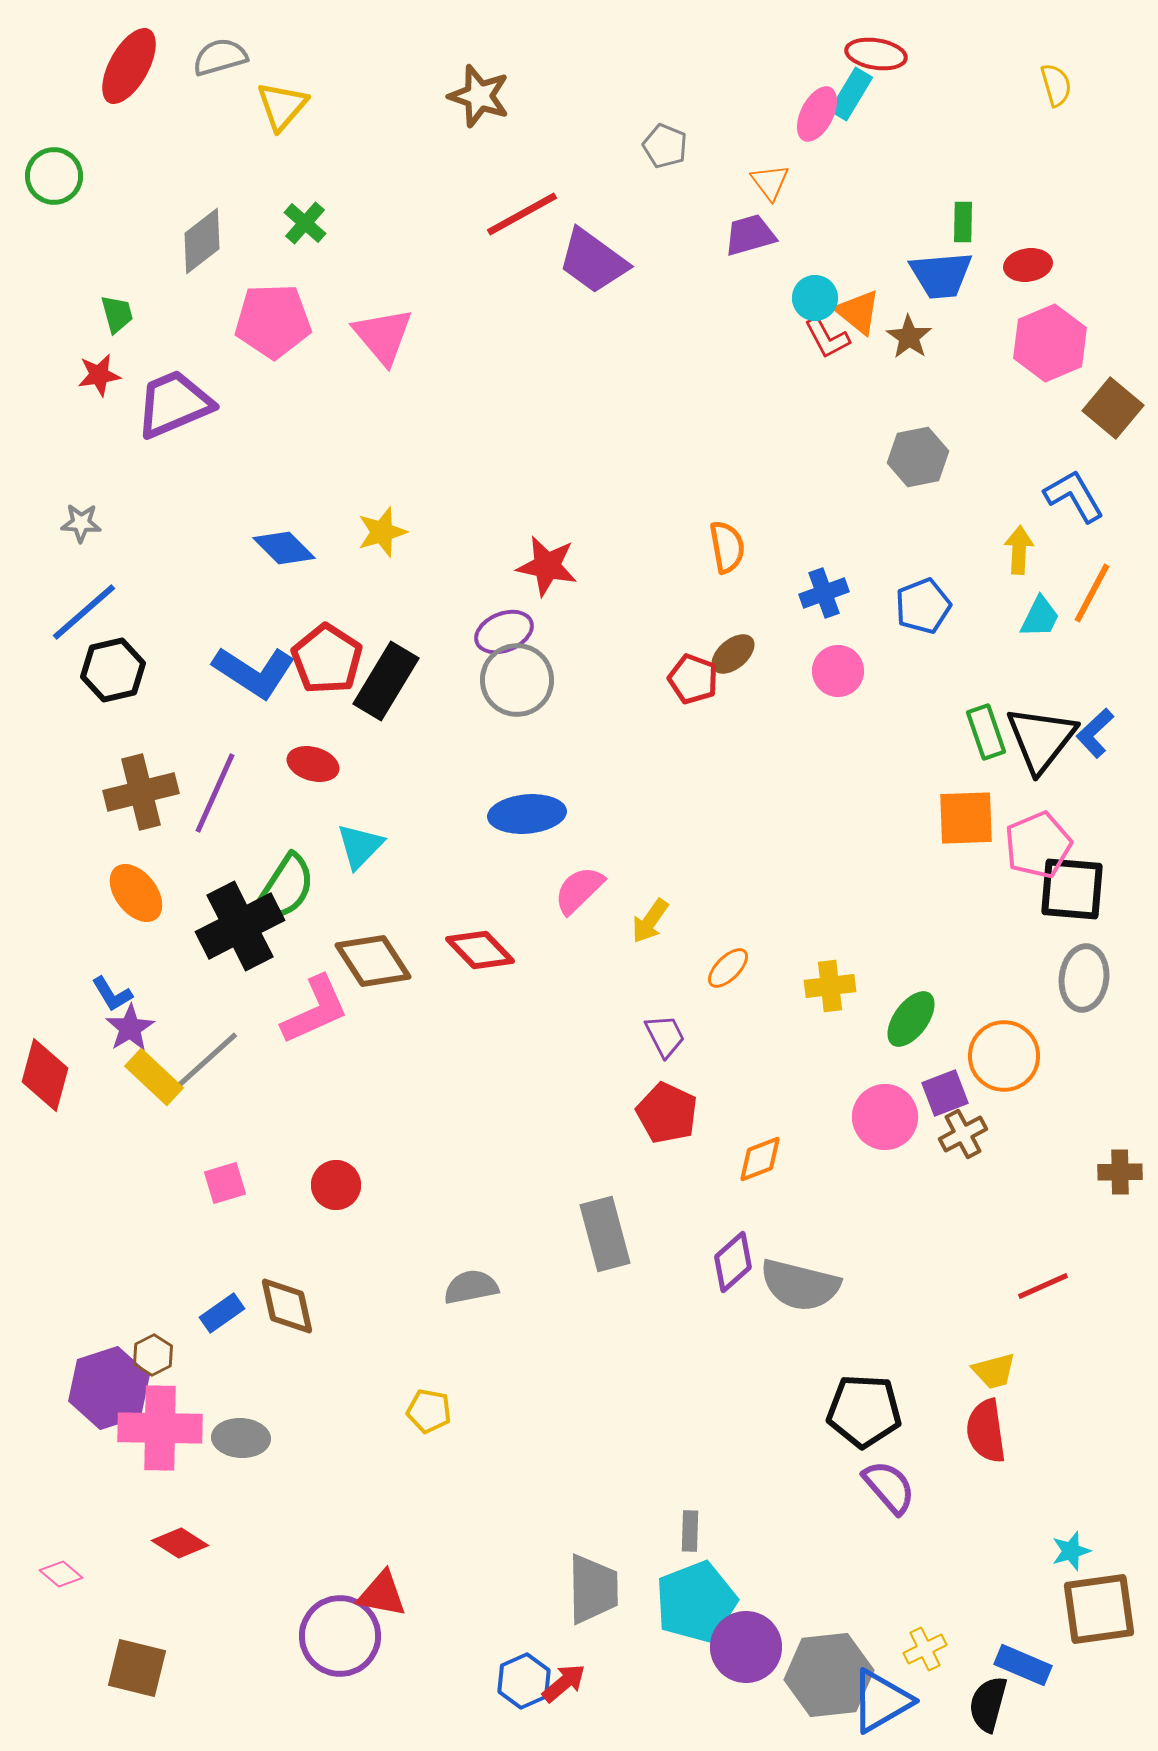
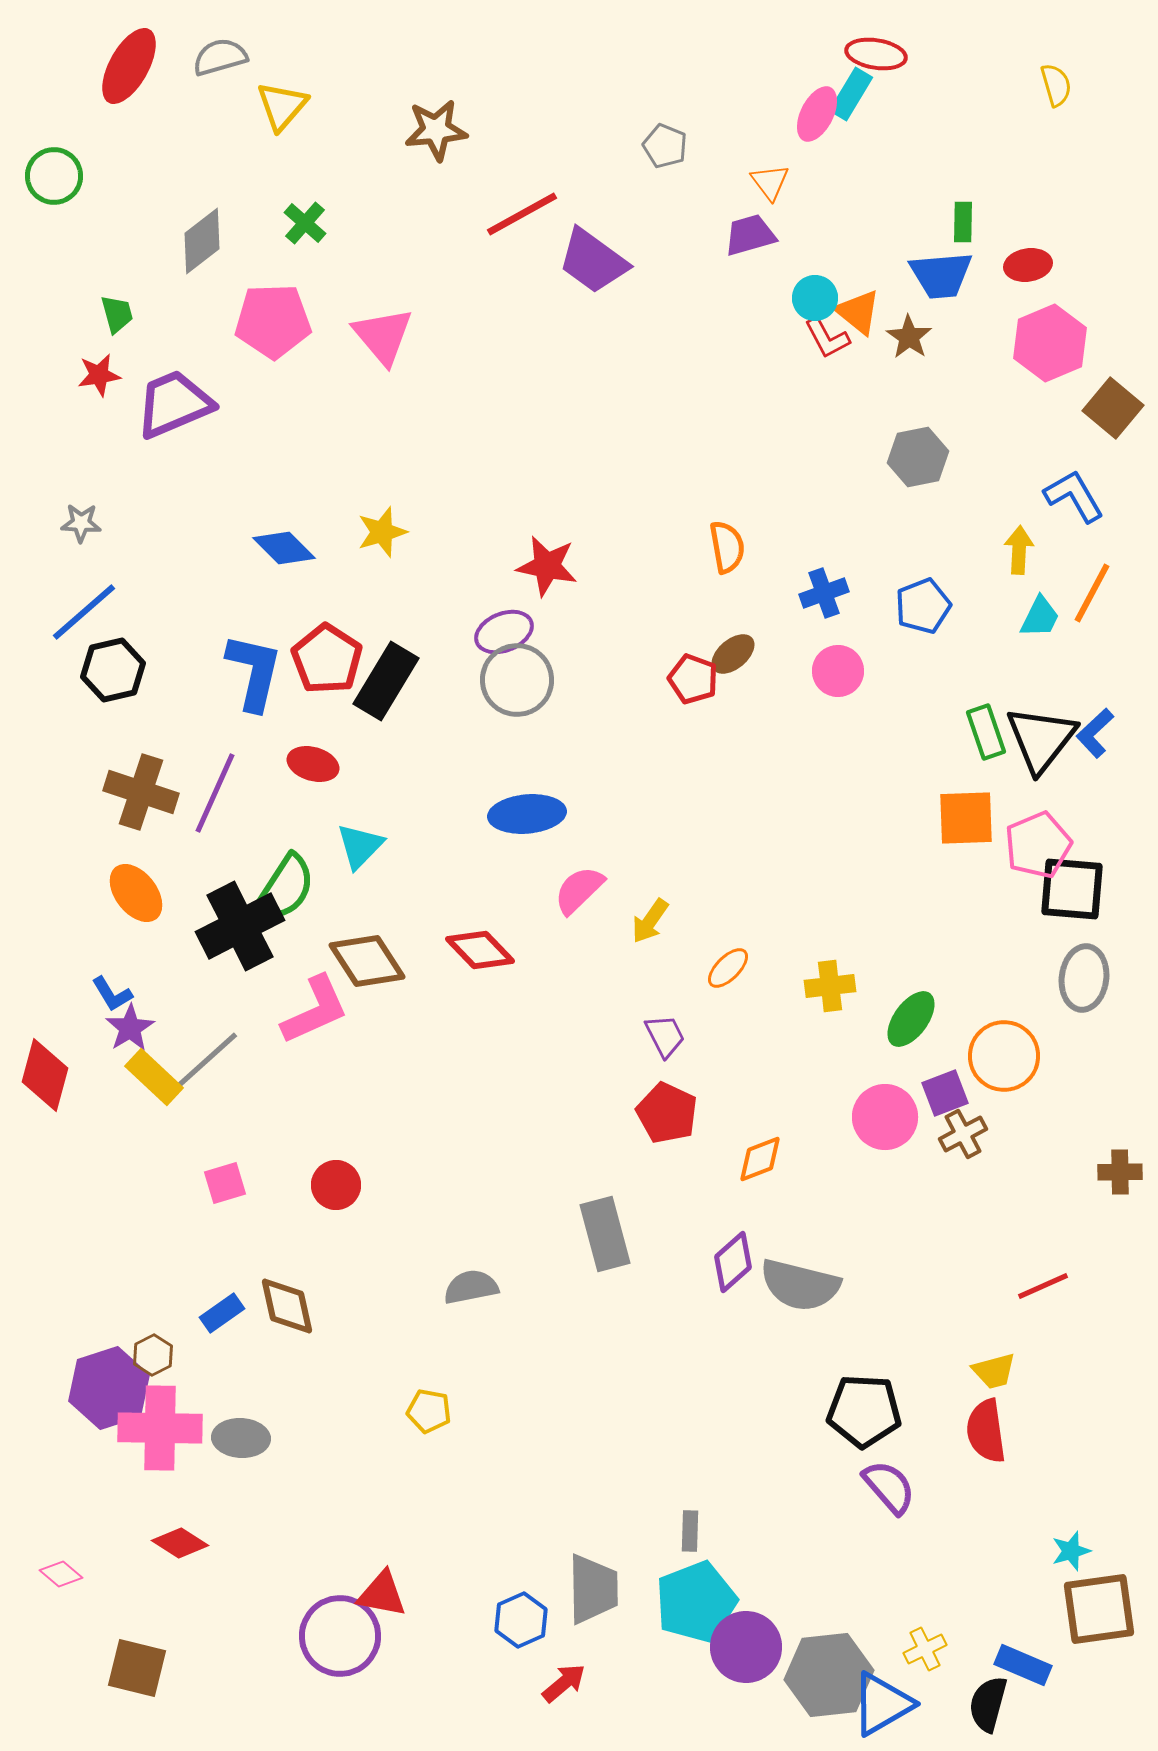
brown star at (479, 96): moved 43 px left, 34 px down; rotated 24 degrees counterclockwise
blue L-shape at (254, 672): rotated 110 degrees counterclockwise
brown cross at (141, 792): rotated 32 degrees clockwise
brown diamond at (373, 961): moved 6 px left
blue hexagon at (524, 1681): moved 3 px left, 61 px up
blue triangle at (881, 1701): moved 1 px right, 3 px down
